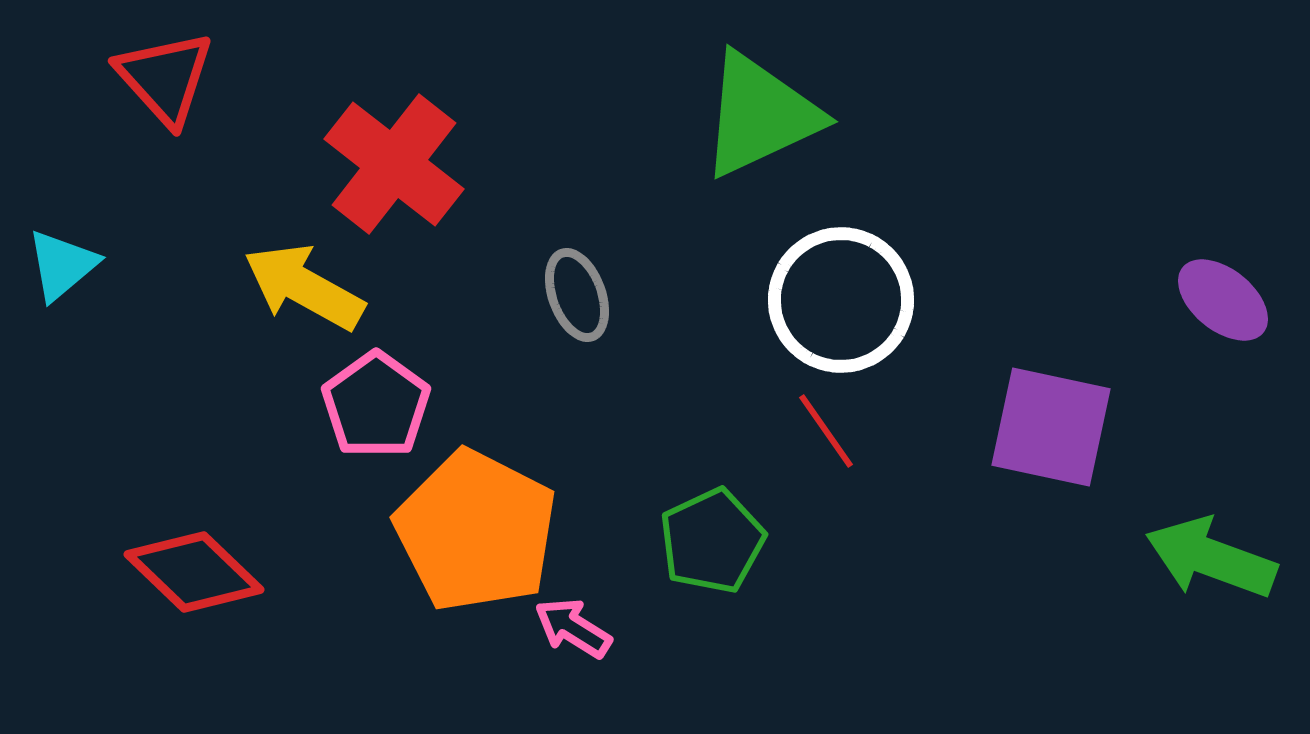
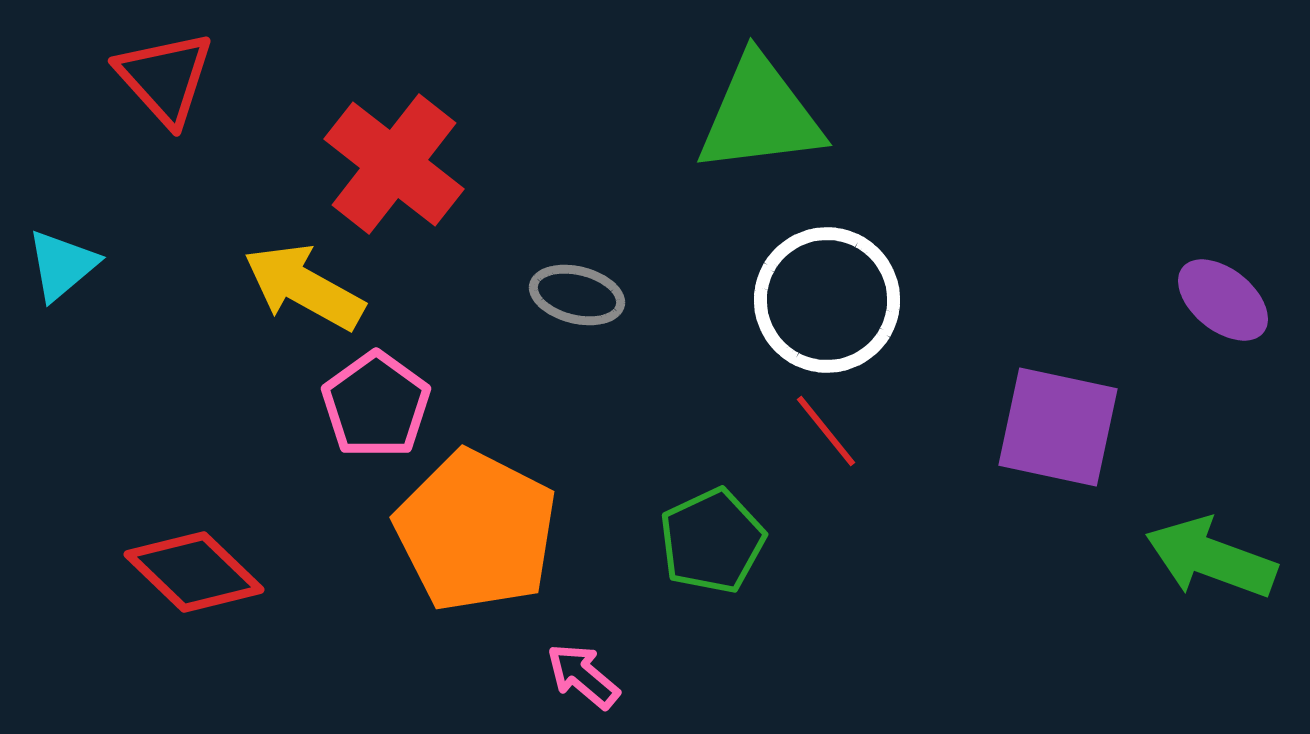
green triangle: rotated 18 degrees clockwise
gray ellipse: rotated 56 degrees counterclockwise
white circle: moved 14 px left
purple square: moved 7 px right
red line: rotated 4 degrees counterclockwise
pink arrow: moved 10 px right, 48 px down; rotated 8 degrees clockwise
